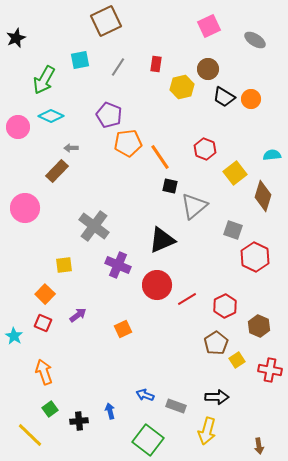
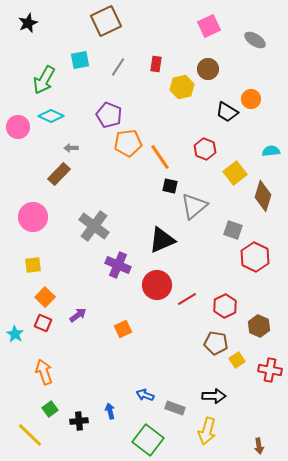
black star at (16, 38): moved 12 px right, 15 px up
black trapezoid at (224, 97): moved 3 px right, 15 px down
cyan semicircle at (272, 155): moved 1 px left, 4 px up
brown rectangle at (57, 171): moved 2 px right, 3 px down
pink circle at (25, 208): moved 8 px right, 9 px down
yellow square at (64, 265): moved 31 px left
orange square at (45, 294): moved 3 px down
cyan star at (14, 336): moved 1 px right, 2 px up
brown pentagon at (216, 343): rotated 30 degrees counterclockwise
black arrow at (217, 397): moved 3 px left, 1 px up
gray rectangle at (176, 406): moved 1 px left, 2 px down
